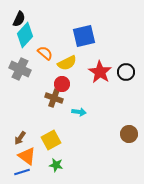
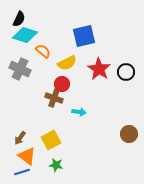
cyan diamond: rotated 65 degrees clockwise
orange semicircle: moved 2 px left, 2 px up
red star: moved 1 px left, 3 px up
